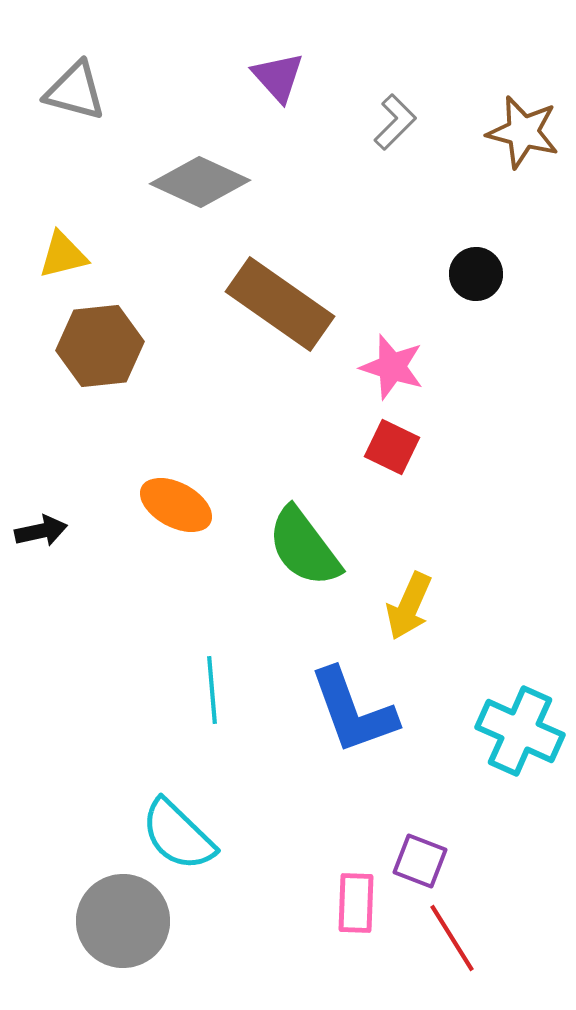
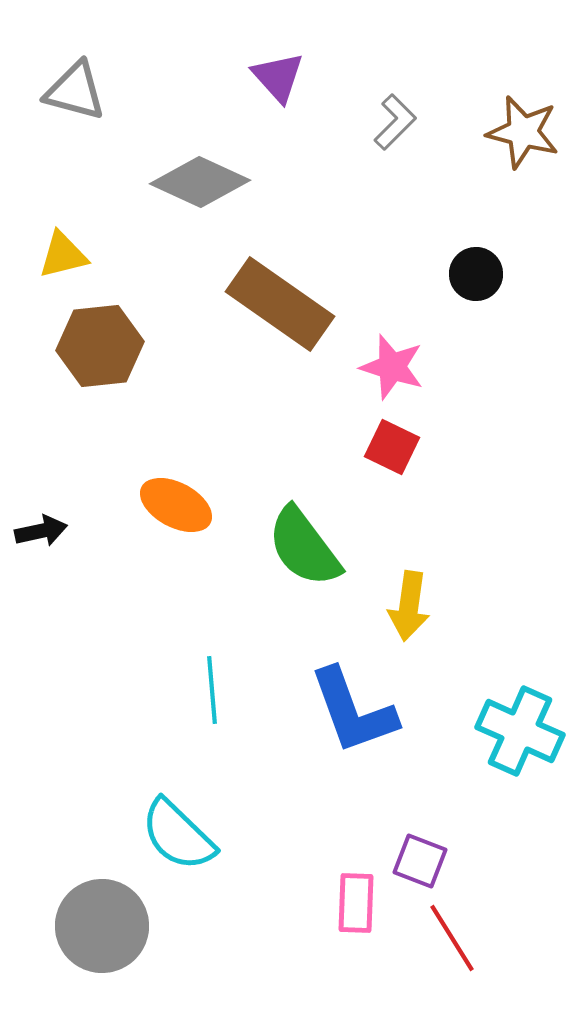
yellow arrow: rotated 16 degrees counterclockwise
gray circle: moved 21 px left, 5 px down
